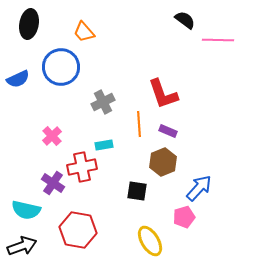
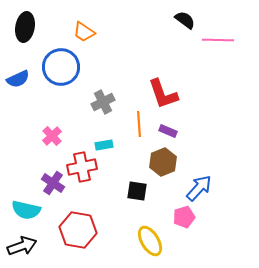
black ellipse: moved 4 px left, 3 px down
orange trapezoid: rotated 15 degrees counterclockwise
